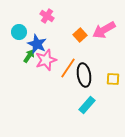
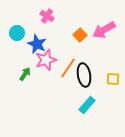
cyan circle: moved 2 px left, 1 px down
green arrow: moved 4 px left, 18 px down
